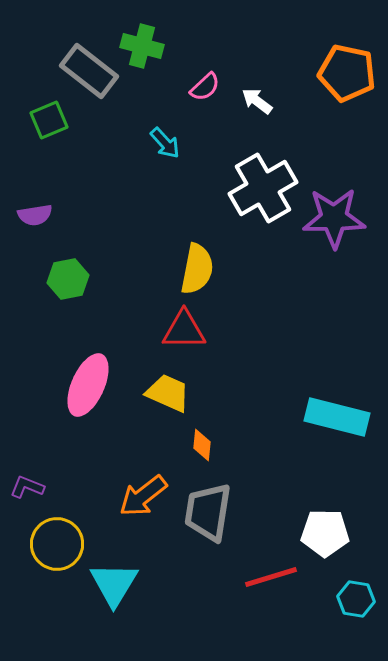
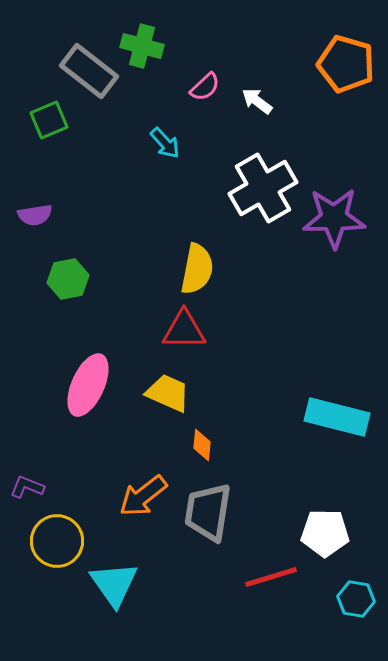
orange pentagon: moved 1 px left, 9 px up; rotated 4 degrees clockwise
yellow circle: moved 3 px up
cyan triangle: rotated 6 degrees counterclockwise
